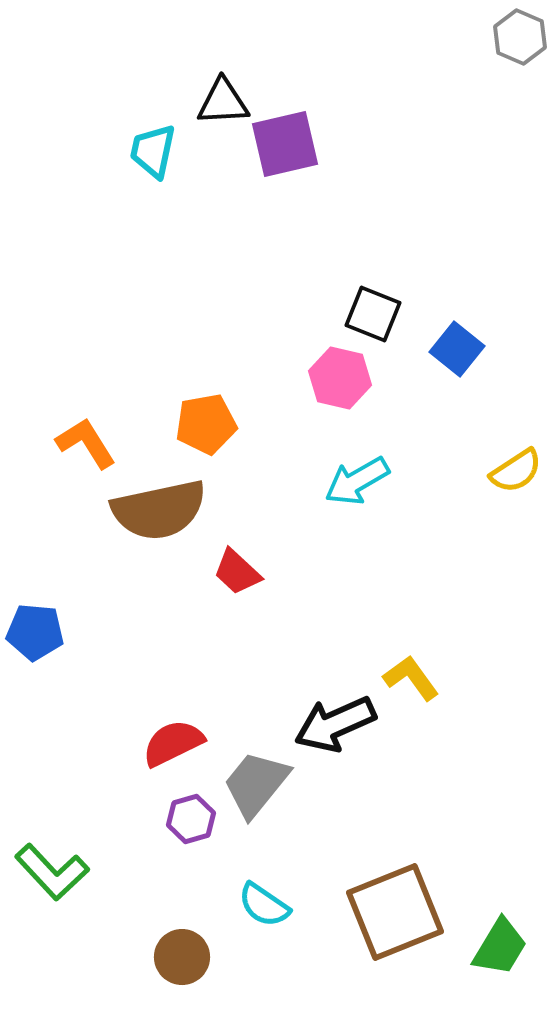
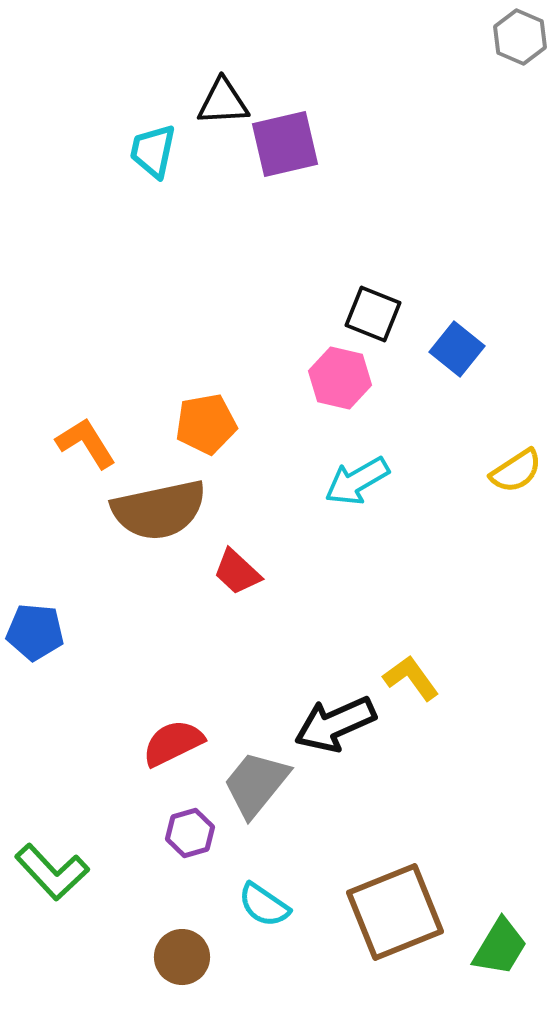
purple hexagon: moved 1 px left, 14 px down
